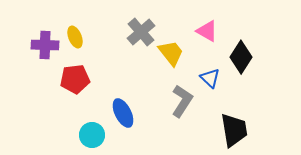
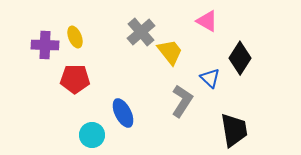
pink triangle: moved 10 px up
yellow trapezoid: moved 1 px left, 1 px up
black diamond: moved 1 px left, 1 px down
red pentagon: rotated 8 degrees clockwise
